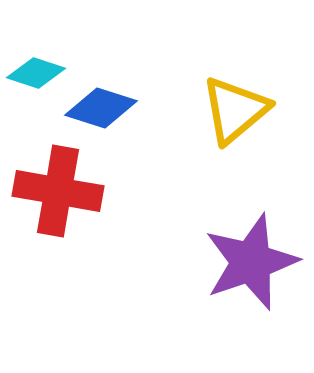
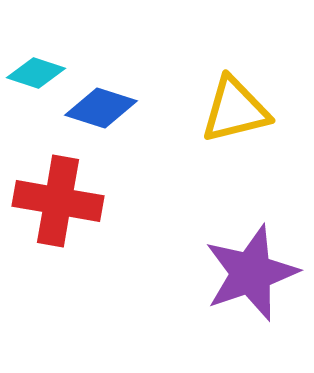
yellow triangle: rotated 26 degrees clockwise
red cross: moved 10 px down
purple star: moved 11 px down
